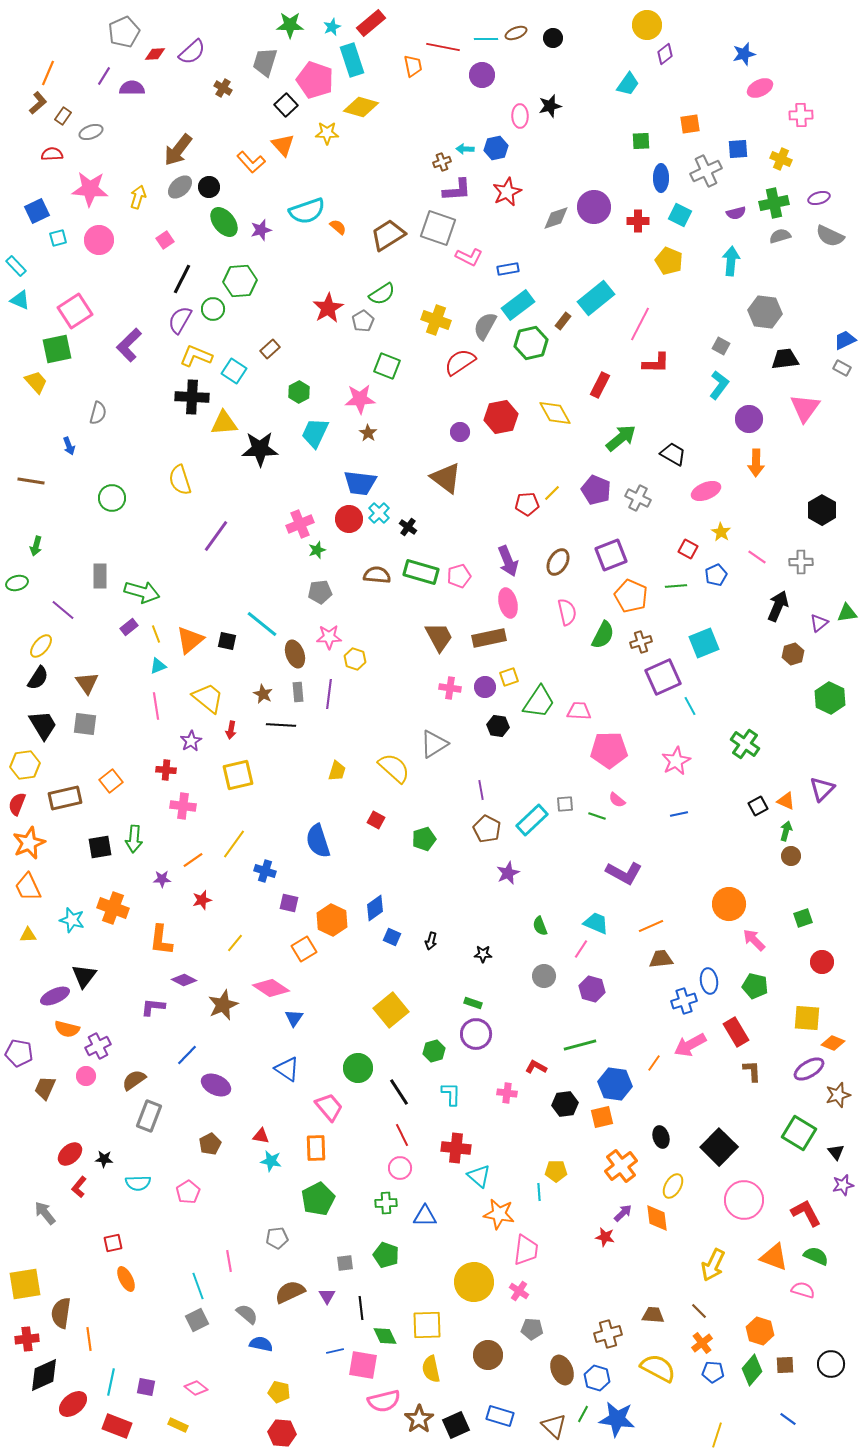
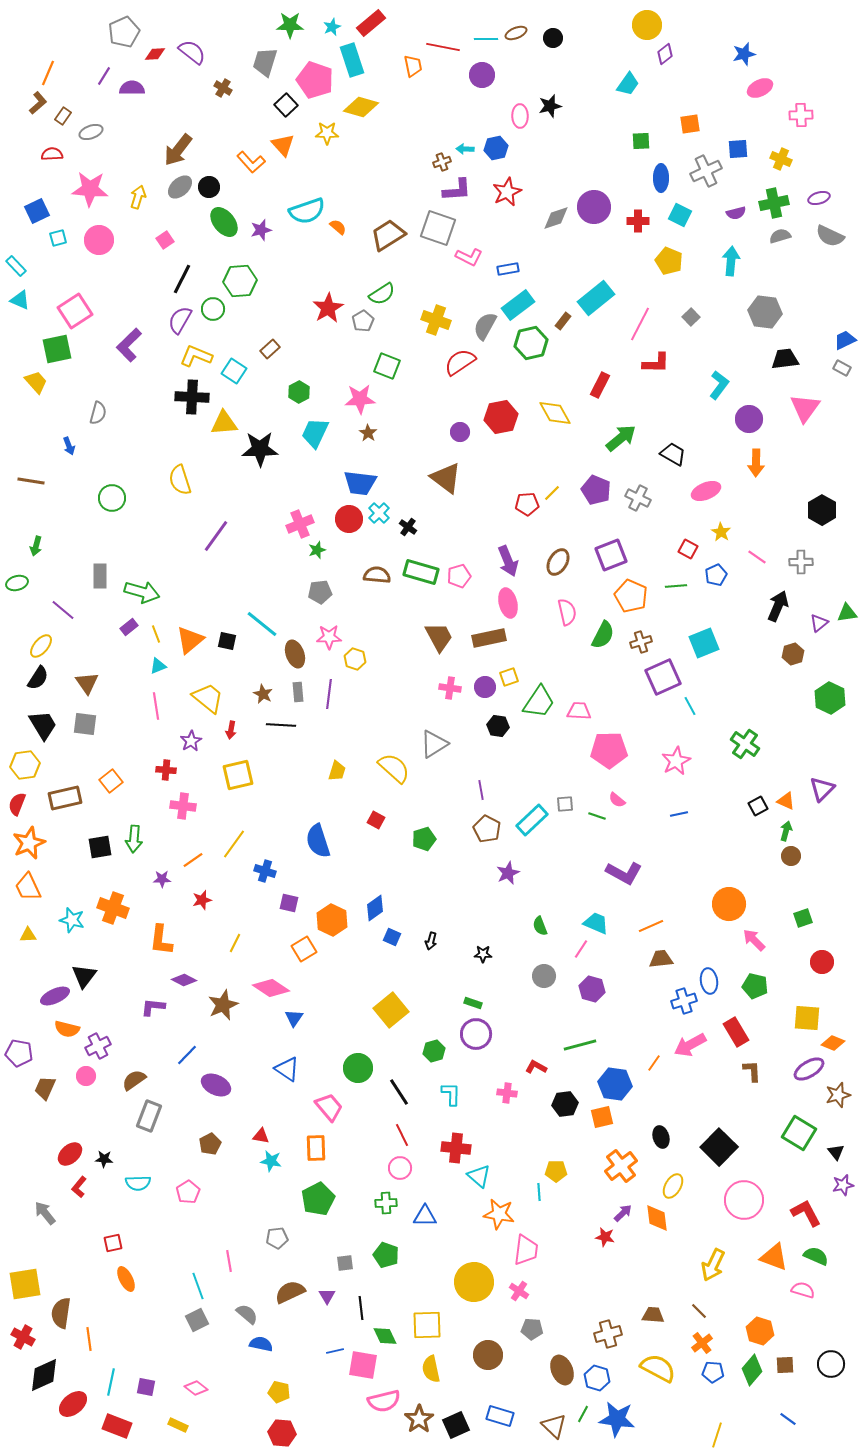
purple semicircle at (192, 52): rotated 100 degrees counterclockwise
gray square at (721, 346): moved 30 px left, 29 px up; rotated 18 degrees clockwise
yellow line at (235, 943): rotated 12 degrees counterclockwise
red cross at (27, 1339): moved 4 px left, 2 px up; rotated 35 degrees clockwise
